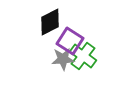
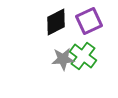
black diamond: moved 6 px right
purple square: moved 19 px right, 20 px up; rotated 32 degrees clockwise
